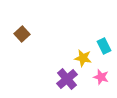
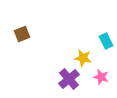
brown square: rotated 21 degrees clockwise
cyan rectangle: moved 2 px right, 5 px up
purple cross: moved 2 px right
